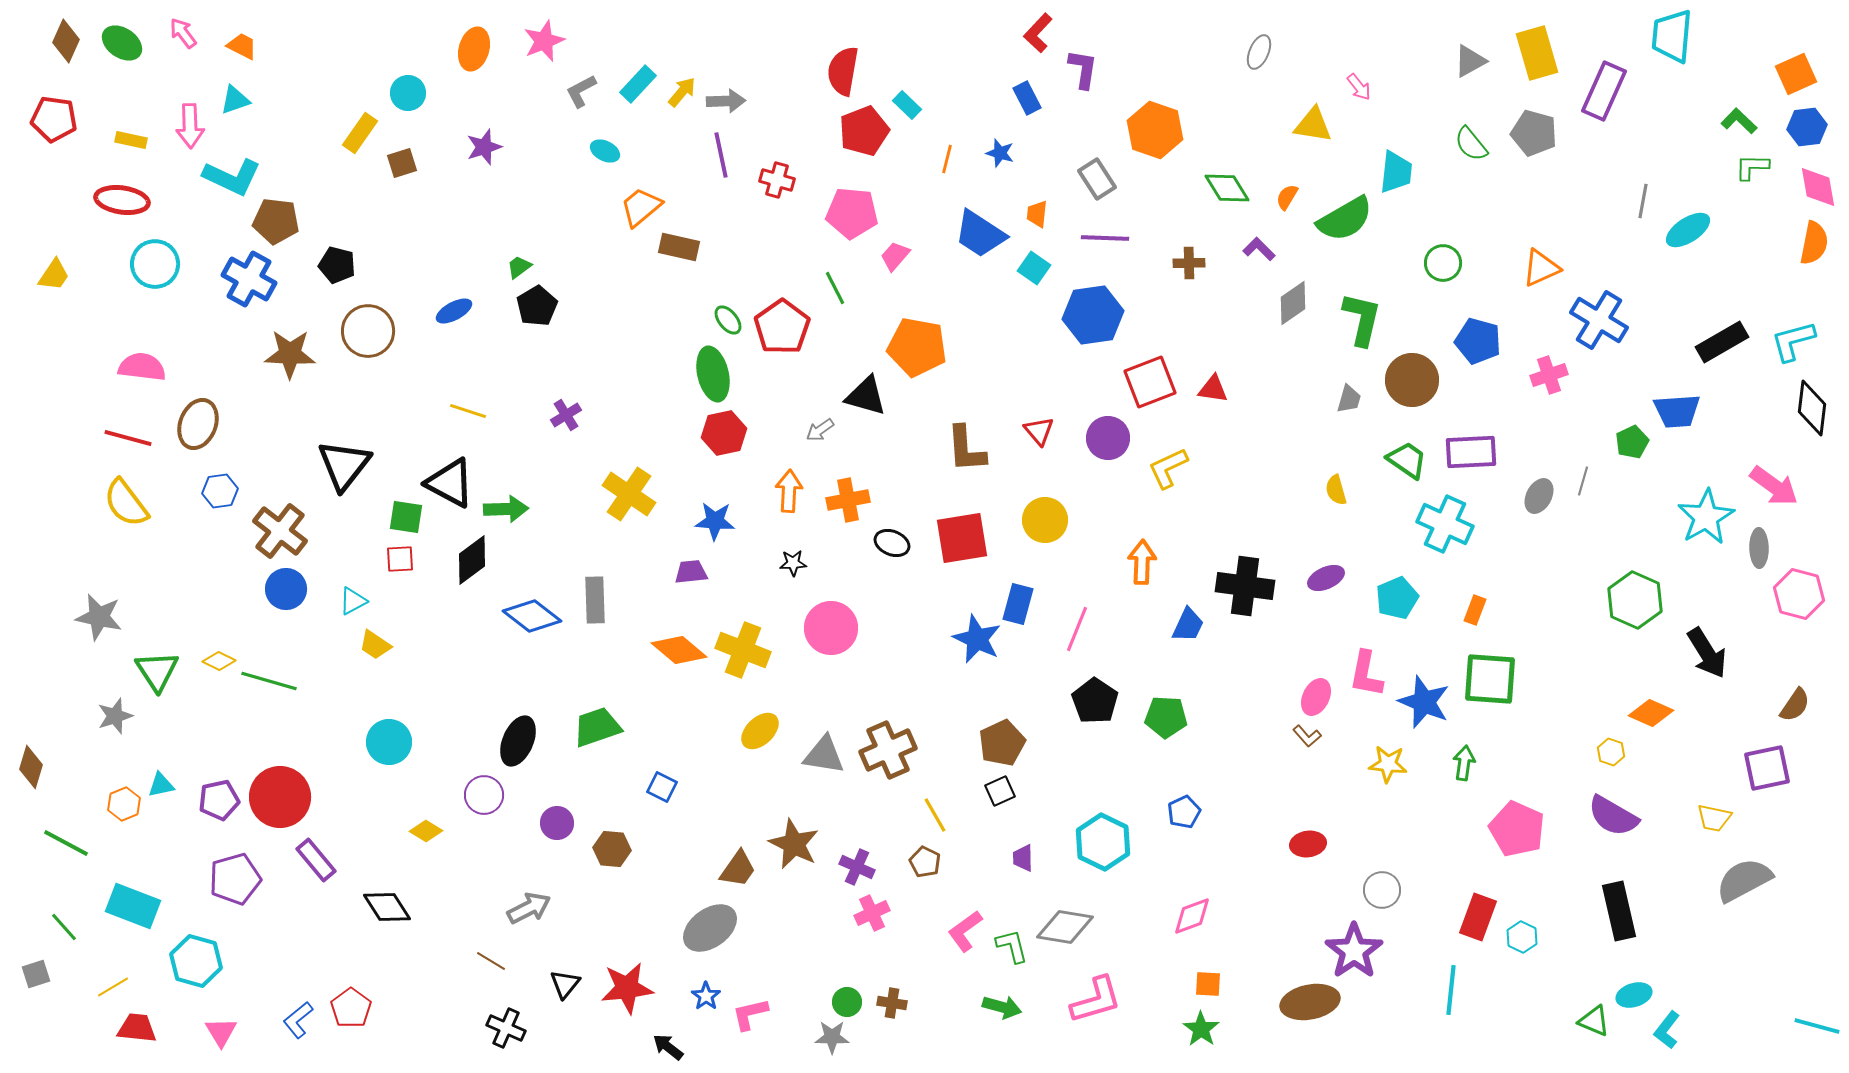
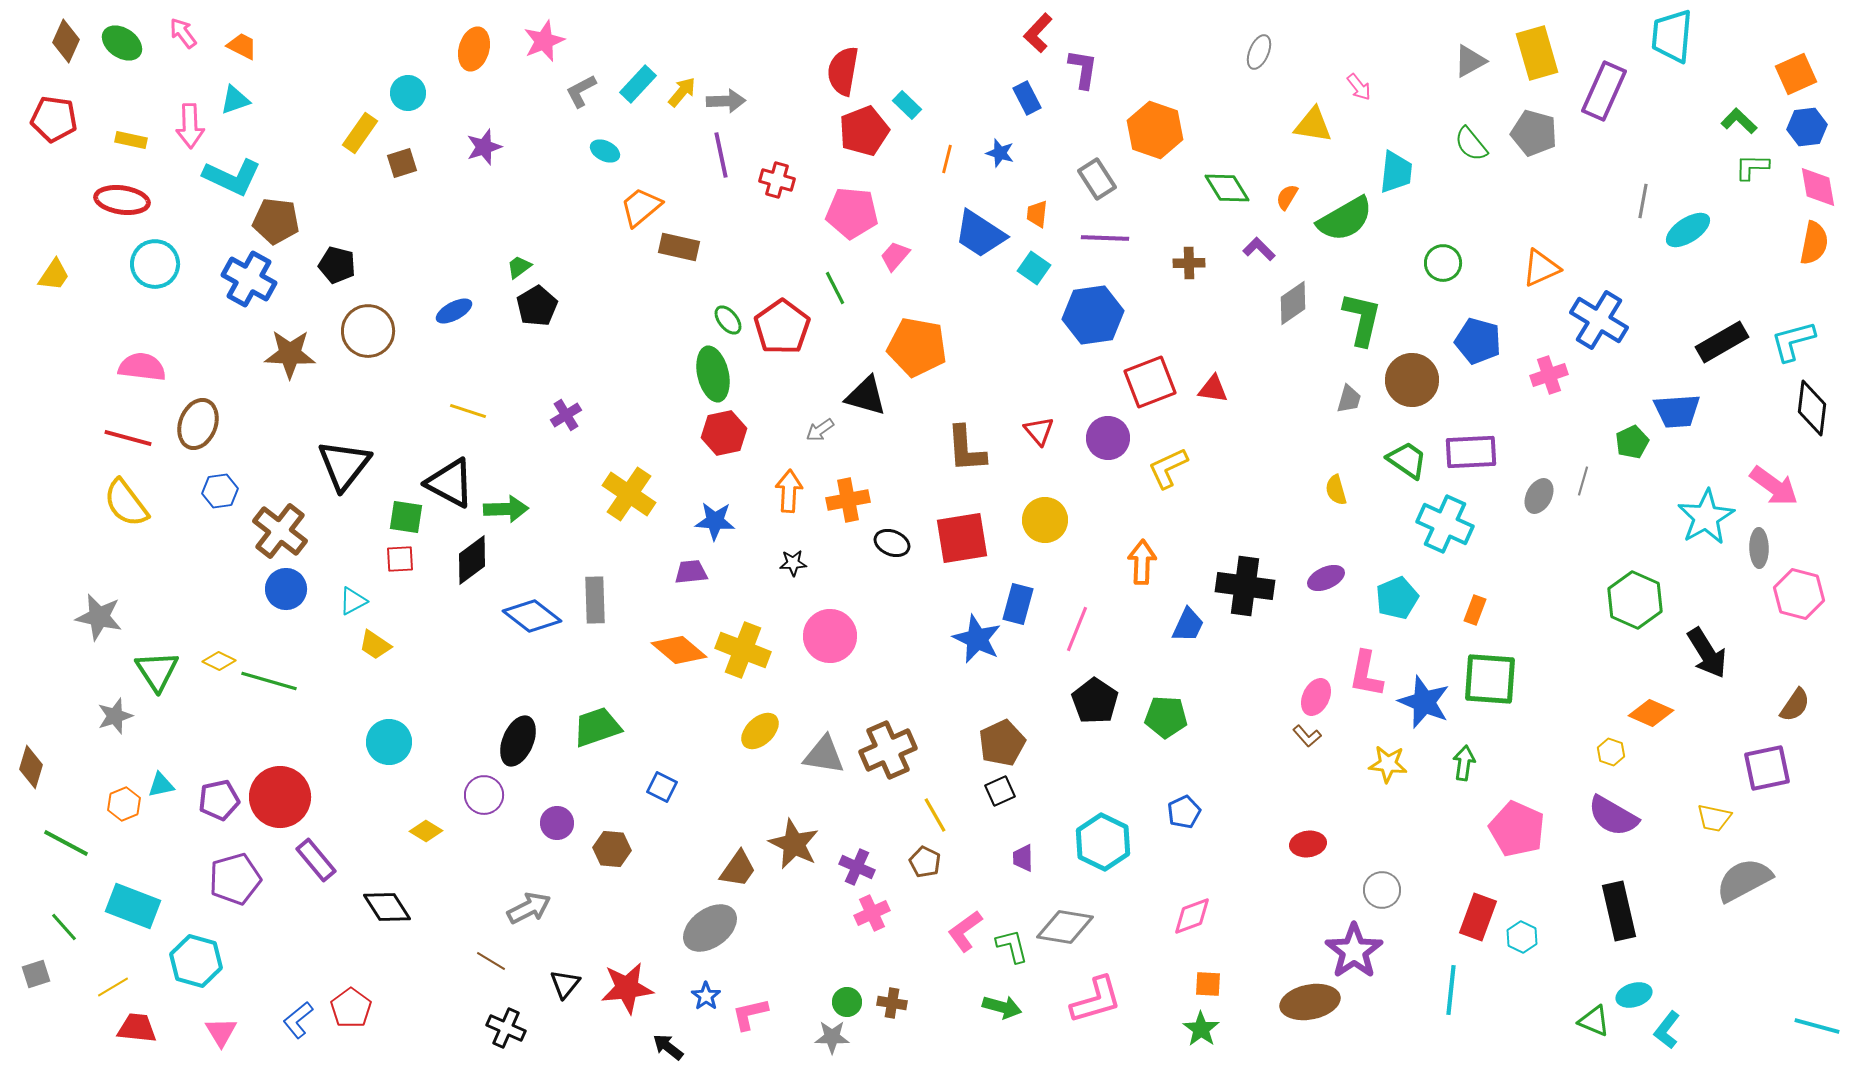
pink circle at (831, 628): moved 1 px left, 8 px down
